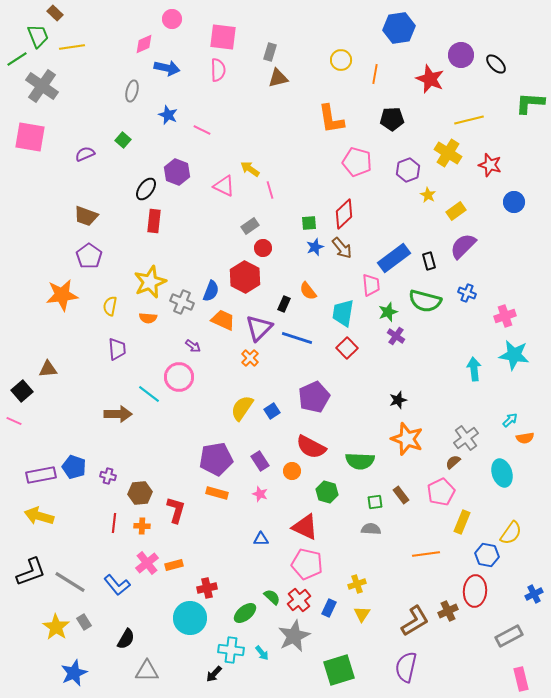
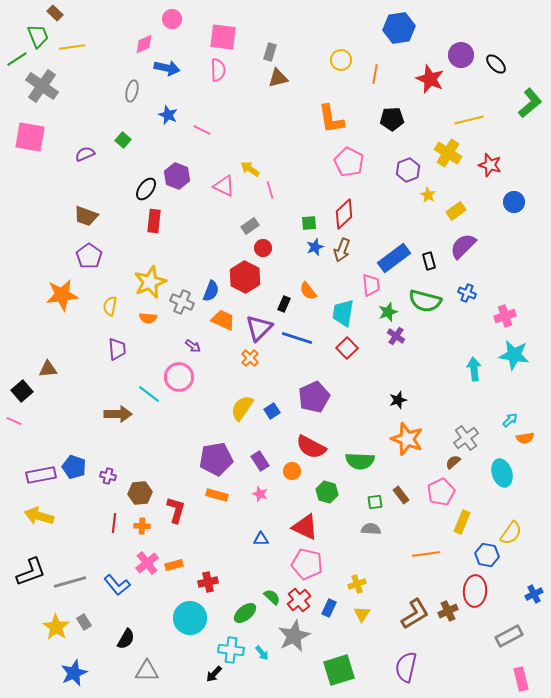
green L-shape at (530, 103): rotated 136 degrees clockwise
pink pentagon at (357, 162): moved 8 px left; rotated 12 degrees clockwise
purple hexagon at (177, 172): moved 4 px down
brown arrow at (342, 248): moved 2 px down; rotated 60 degrees clockwise
orange rectangle at (217, 493): moved 2 px down
gray line at (70, 582): rotated 48 degrees counterclockwise
red cross at (207, 588): moved 1 px right, 6 px up
brown L-shape at (415, 621): moved 7 px up
